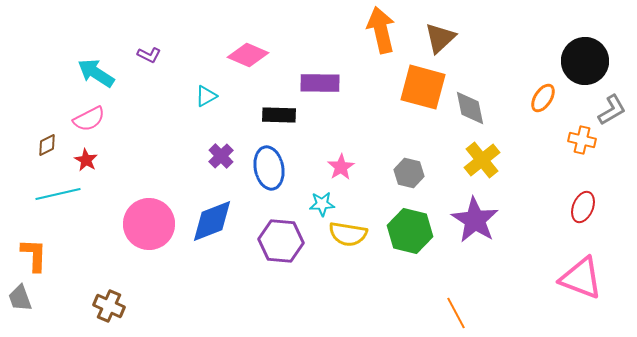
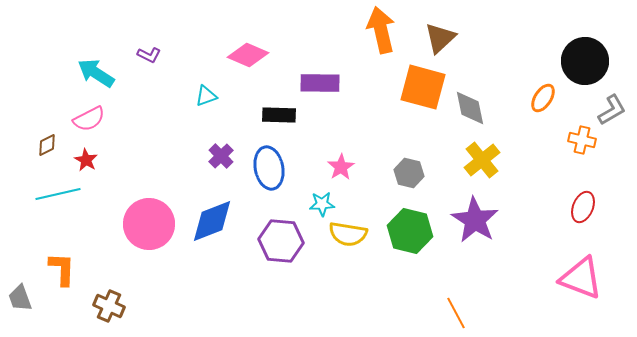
cyan triangle: rotated 10 degrees clockwise
orange L-shape: moved 28 px right, 14 px down
